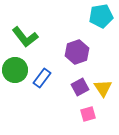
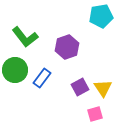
purple hexagon: moved 10 px left, 5 px up
pink square: moved 7 px right
